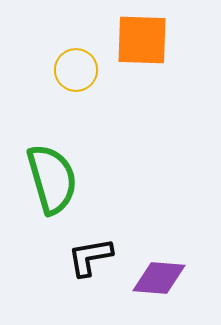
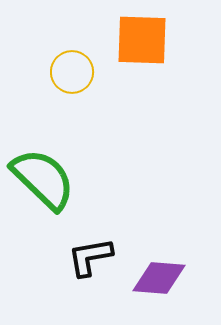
yellow circle: moved 4 px left, 2 px down
green semicircle: moved 9 px left; rotated 30 degrees counterclockwise
